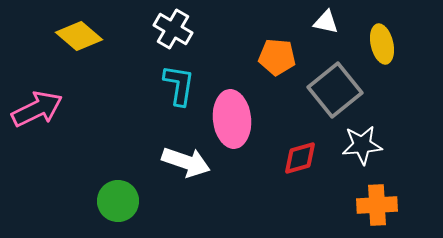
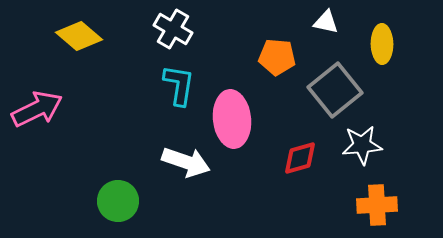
yellow ellipse: rotated 12 degrees clockwise
